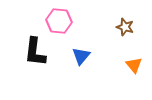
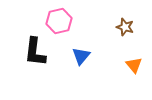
pink hexagon: rotated 20 degrees counterclockwise
